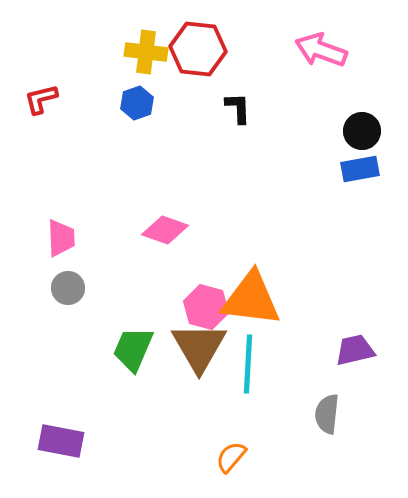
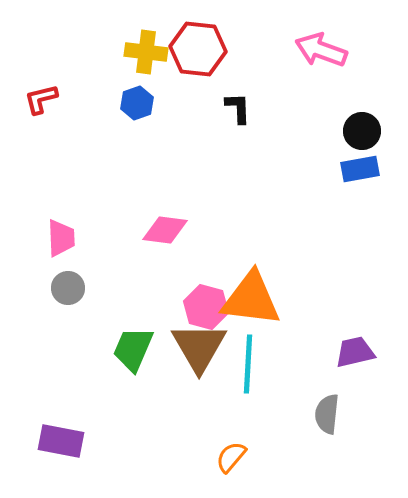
pink diamond: rotated 12 degrees counterclockwise
purple trapezoid: moved 2 px down
